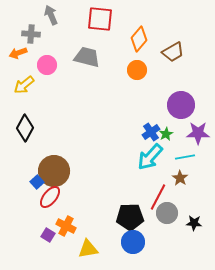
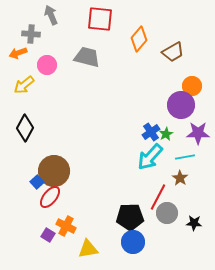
orange circle: moved 55 px right, 16 px down
